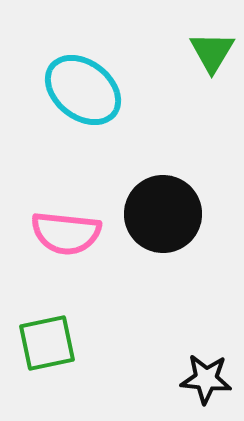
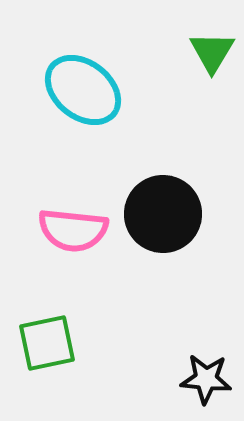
pink semicircle: moved 7 px right, 3 px up
